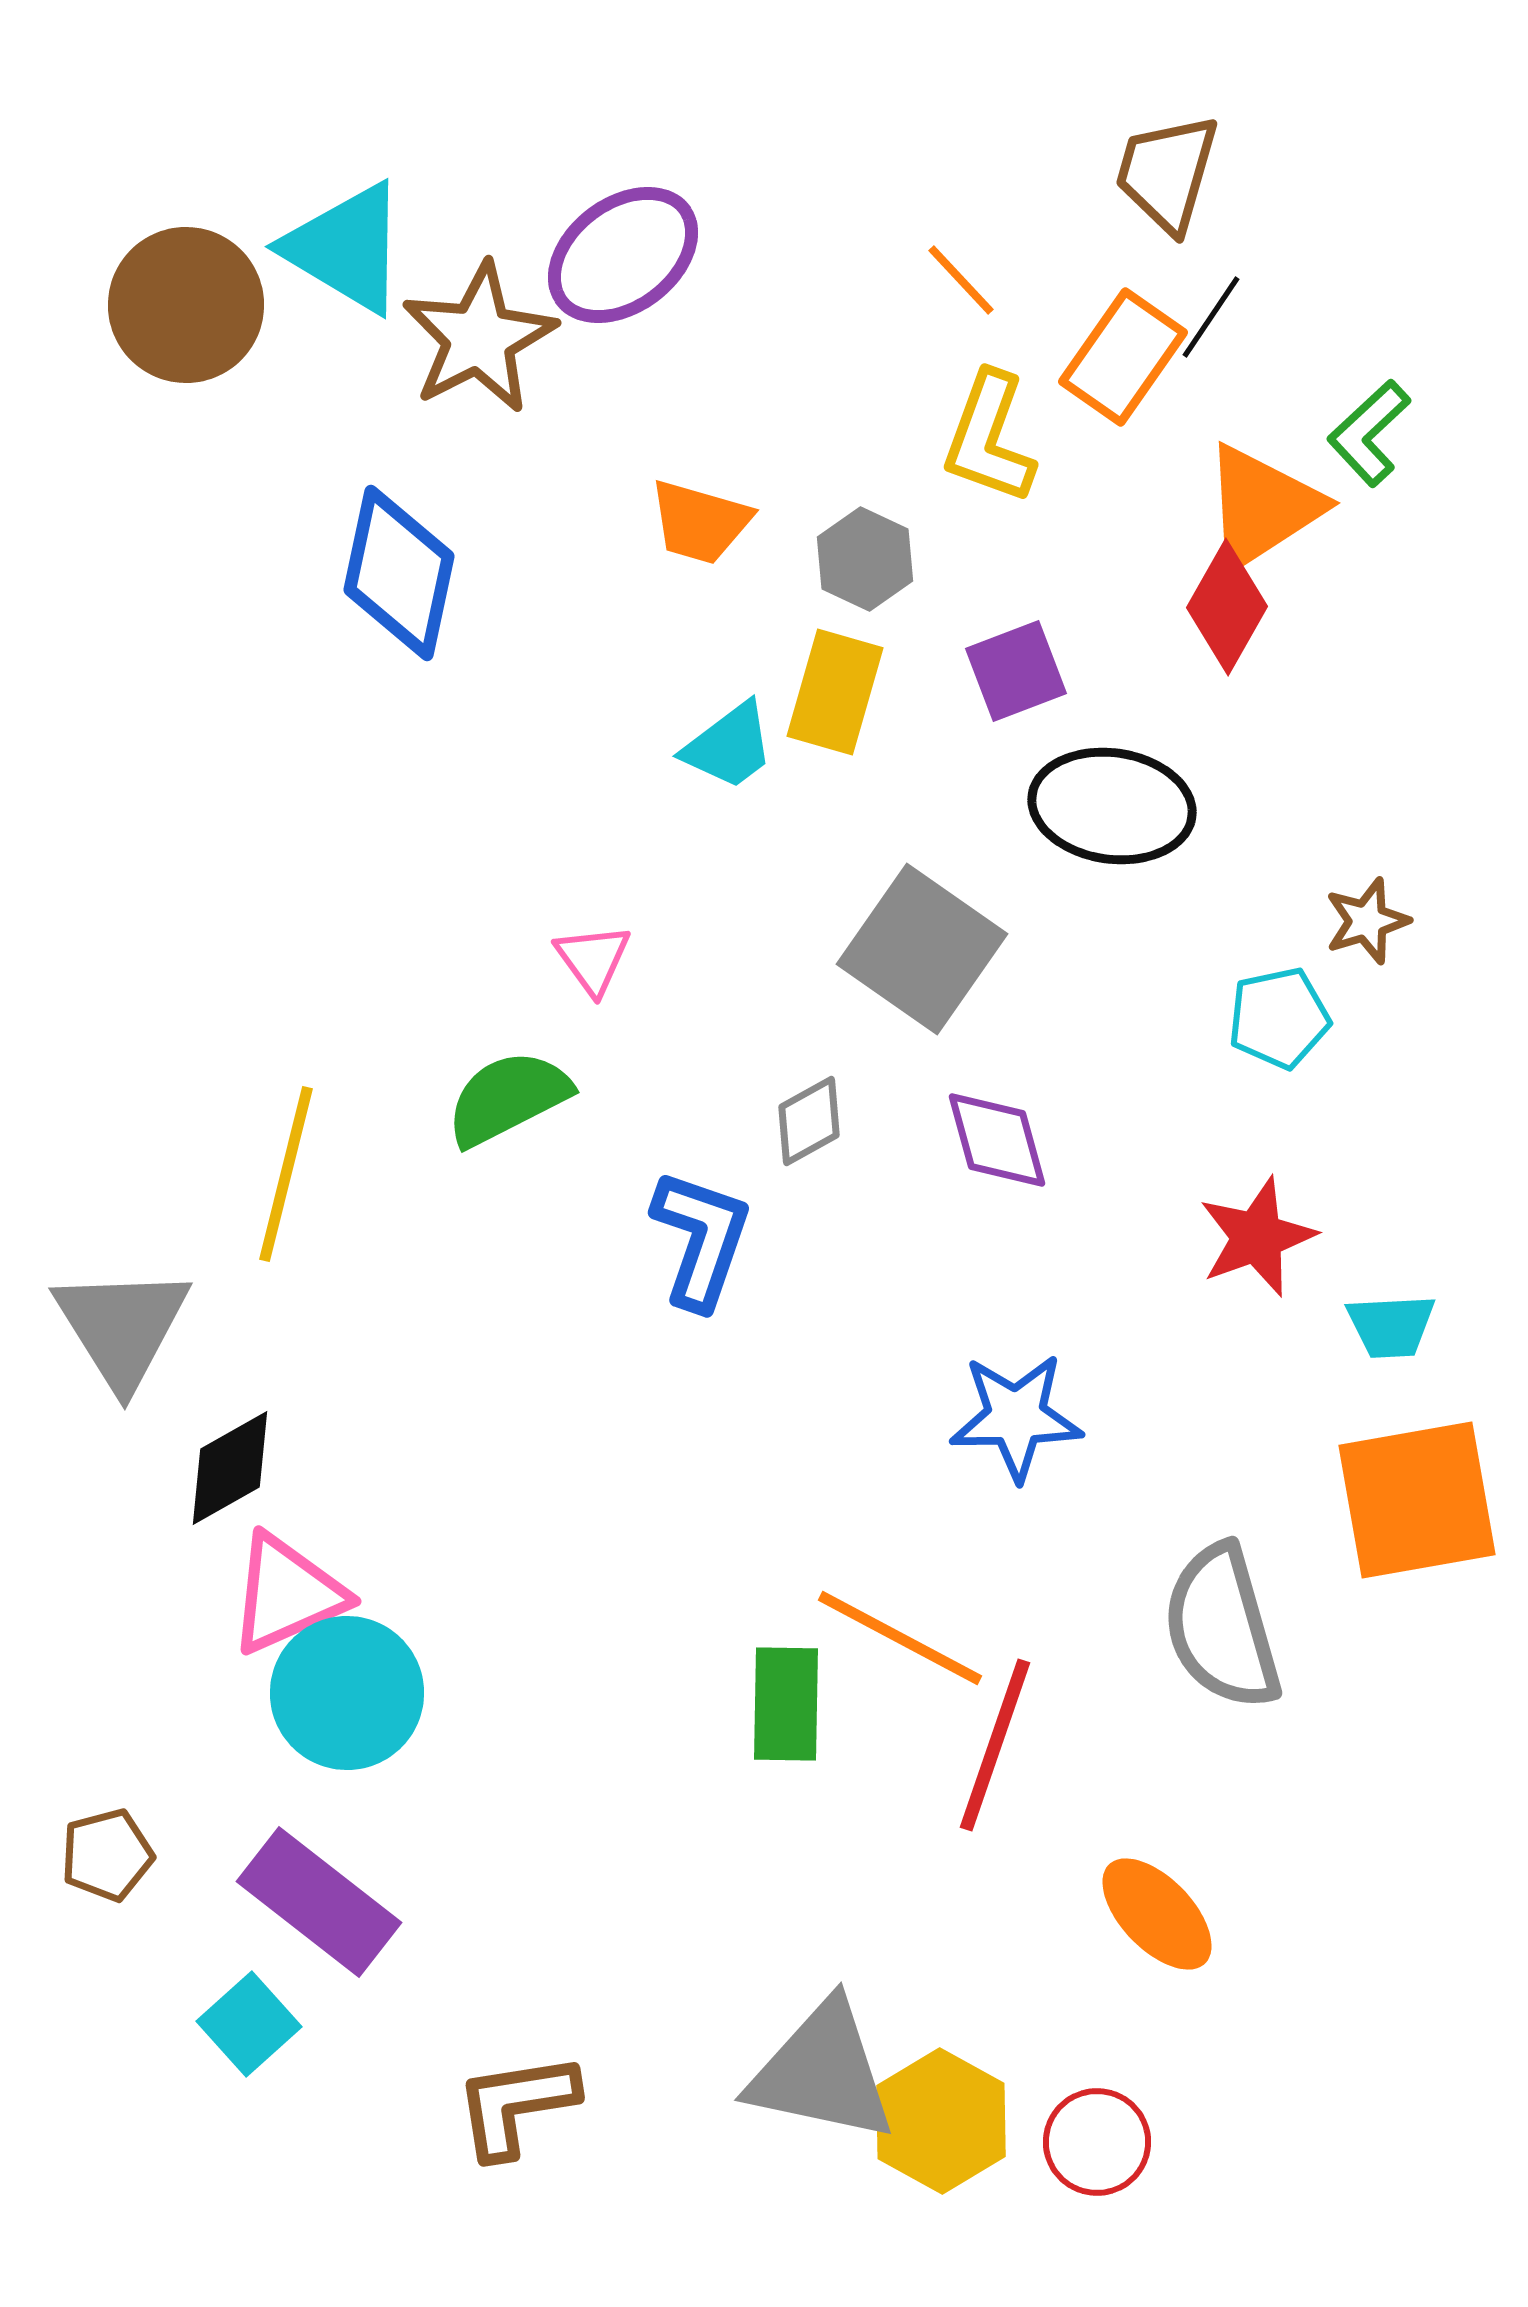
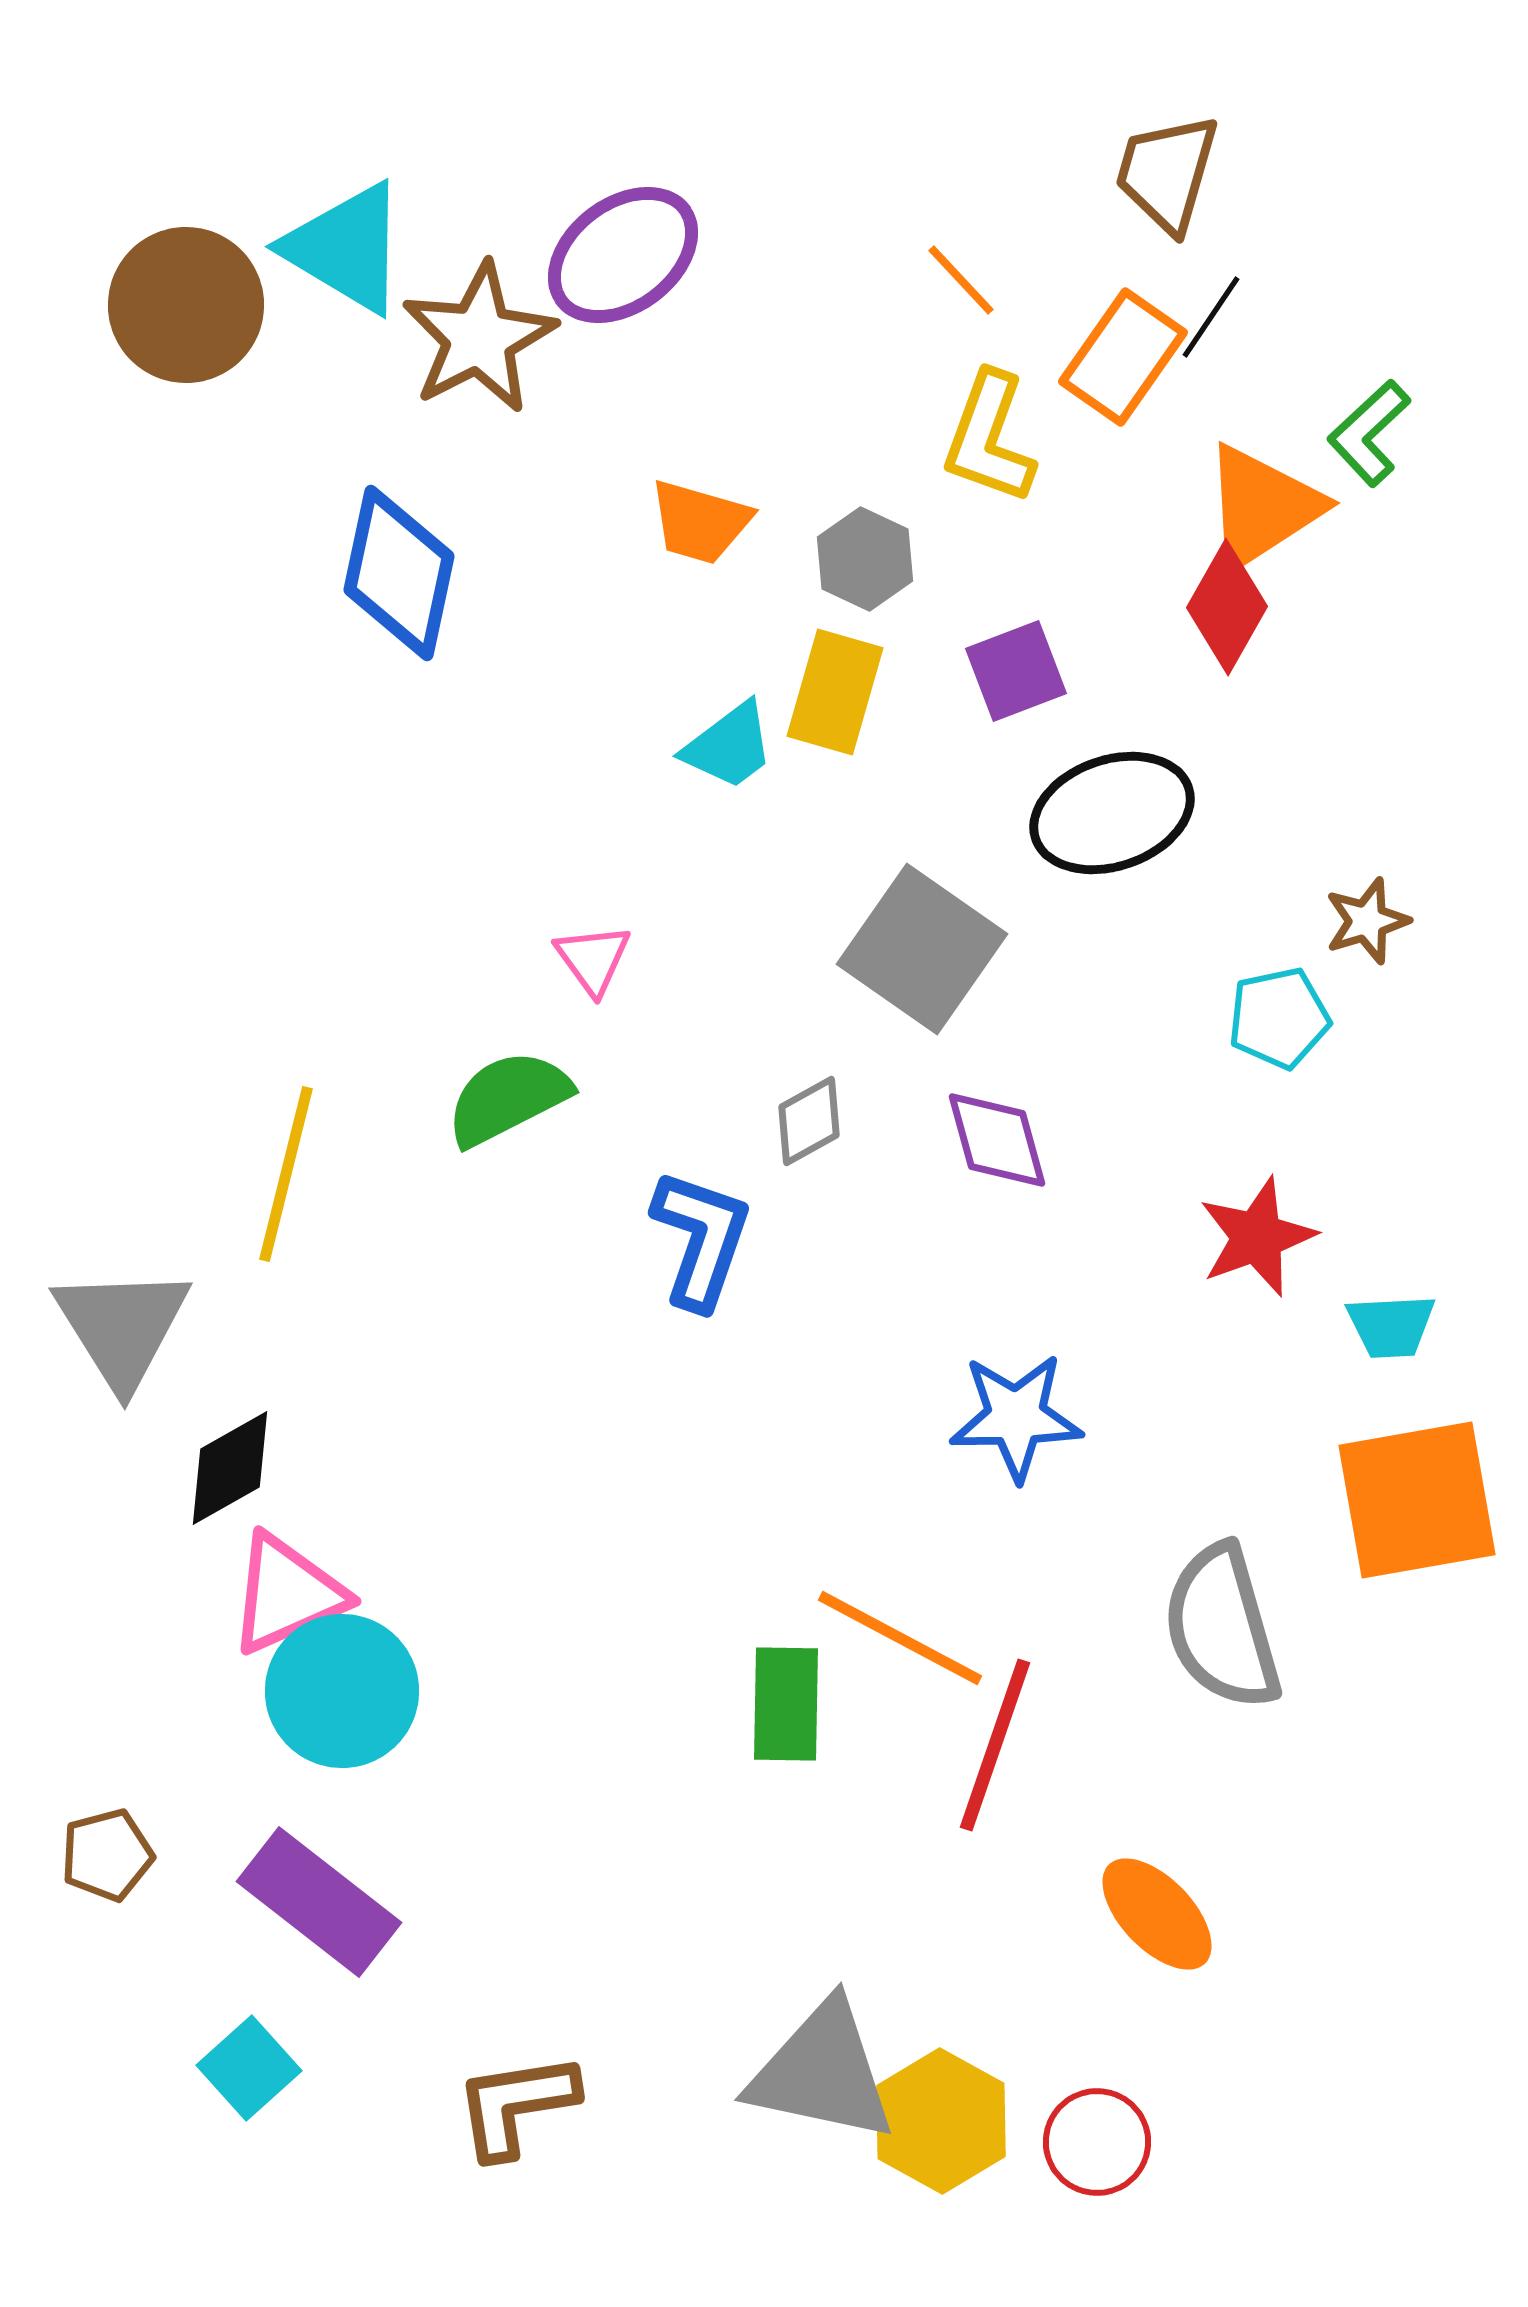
black ellipse at (1112, 806): moved 7 px down; rotated 27 degrees counterclockwise
cyan circle at (347, 1693): moved 5 px left, 2 px up
cyan square at (249, 2024): moved 44 px down
